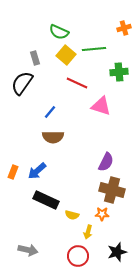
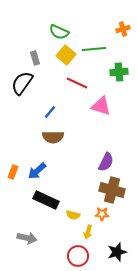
orange cross: moved 1 px left, 1 px down
yellow semicircle: moved 1 px right
gray arrow: moved 1 px left, 12 px up
